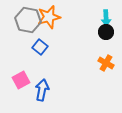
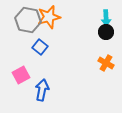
pink square: moved 5 px up
